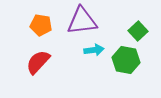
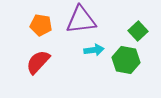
purple triangle: moved 1 px left, 1 px up
